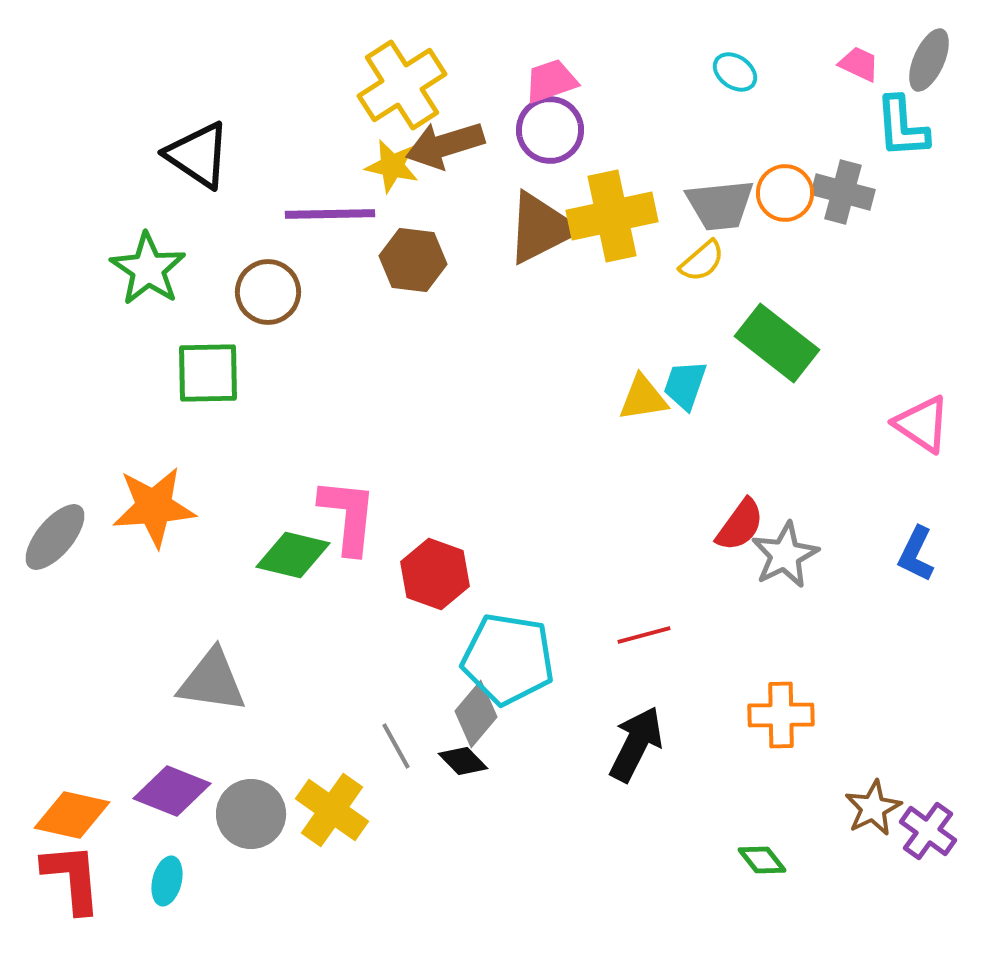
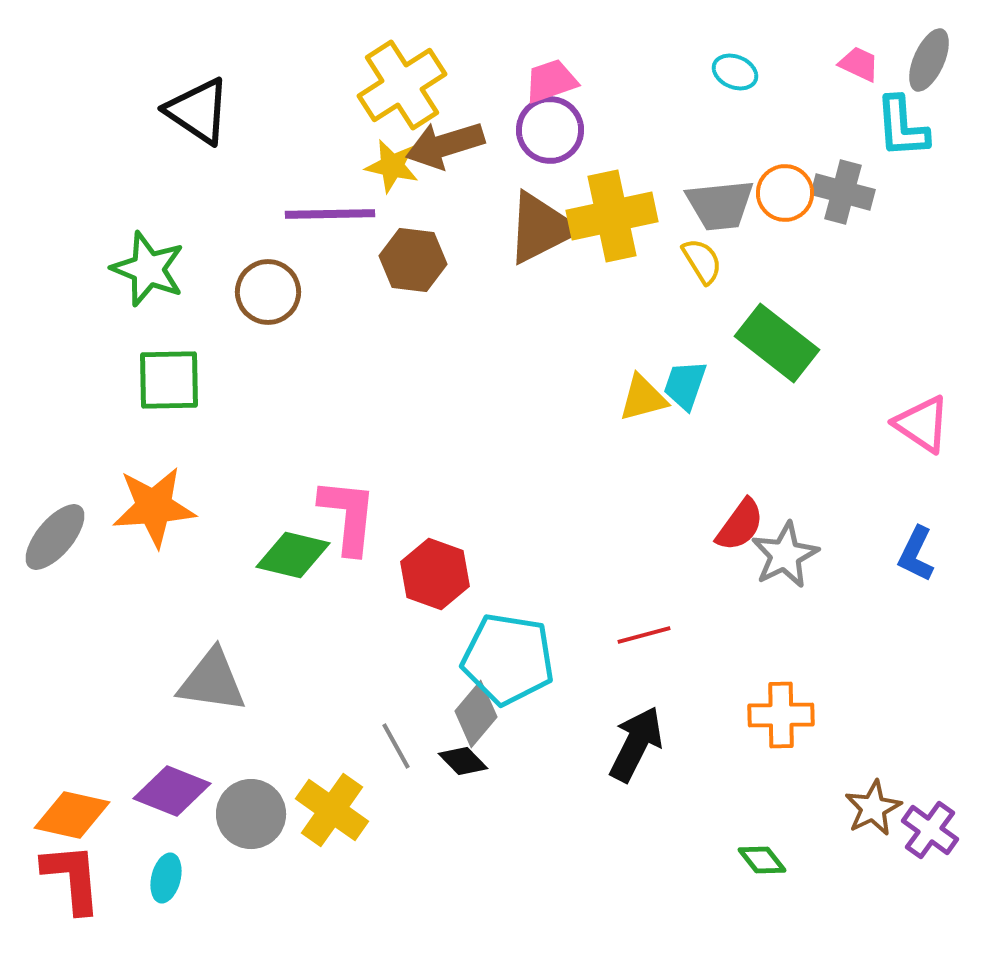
cyan ellipse at (735, 72): rotated 12 degrees counterclockwise
black triangle at (198, 155): moved 44 px up
yellow semicircle at (702, 261): rotated 81 degrees counterclockwise
green star at (148, 269): rotated 12 degrees counterclockwise
green square at (208, 373): moved 39 px left, 7 px down
yellow triangle at (643, 398): rotated 6 degrees counterclockwise
purple cross at (928, 831): moved 2 px right, 1 px up
cyan ellipse at (167, 881): moved 1 px left, 3 px up
